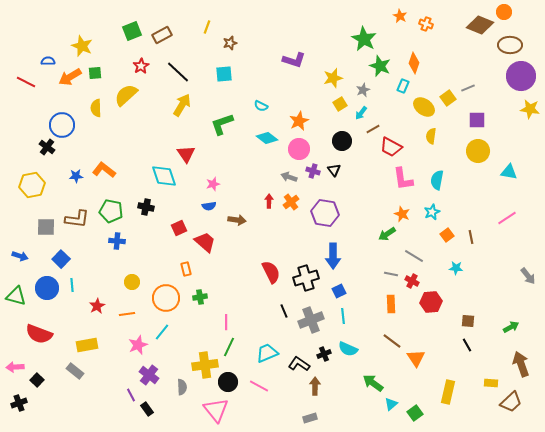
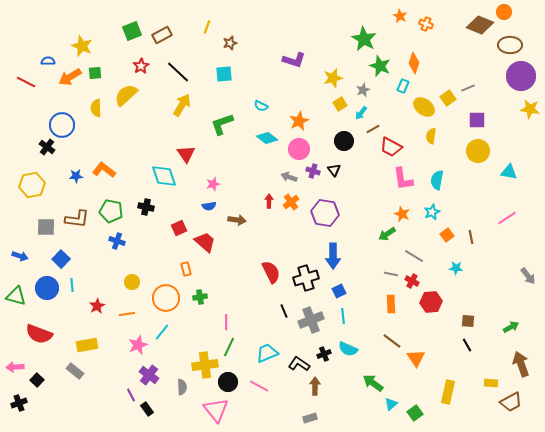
black circle at (342, 141): moved 2 px right
blue cross at (117, 241): rotated 14 degrees clockwise
brown trapezoid at (511, 402): rotated 15 degrees clockwise
